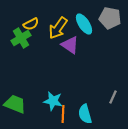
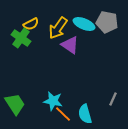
gray pentagon: moved 3 px left, 4 px down
cyan ellipse: rotated 35 degrees counterclockwise
green cross: rotated 24 degrees counterclockwise
gray line: moved 2 px down
green trapezoid: rotated 35 degrees clockwise
orange line: rotated 48 degrees counterclockwise
